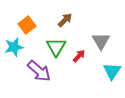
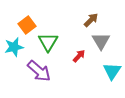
brown arrow: moved 26 px right
green triangle: moved 8 px left, 5 px up
